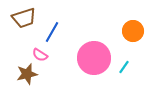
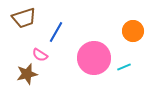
blue line: moved 4 px right
cyan line: rotated 32 degrees clockwise
